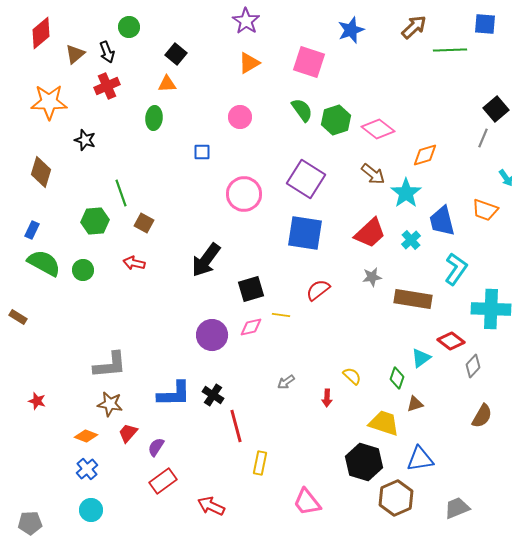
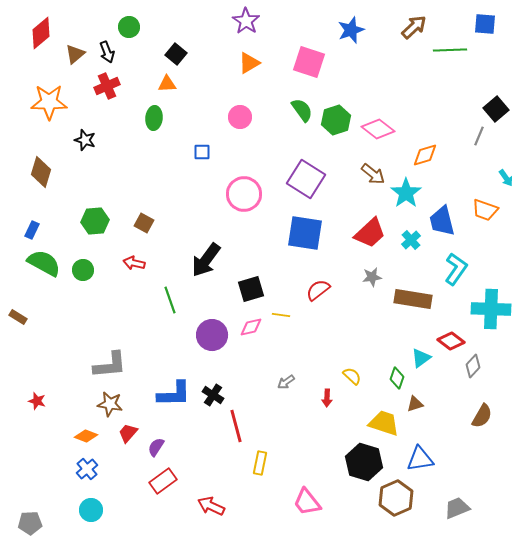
gray line at (483, 138): moved 4 px left, 2 px up
green line at (121, 193): moved 49 px right, 107 px down
